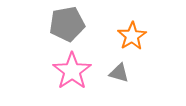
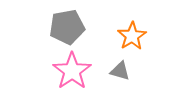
gray pentagon: moved 3 px down
gray triangle: moved 1 px right, 2 px up
